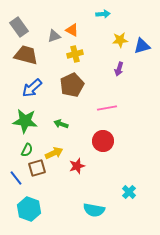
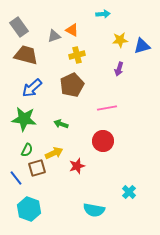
yellow cross: moved 2 px right, 1 px down
green star: moved 1 px left, 2 px up
